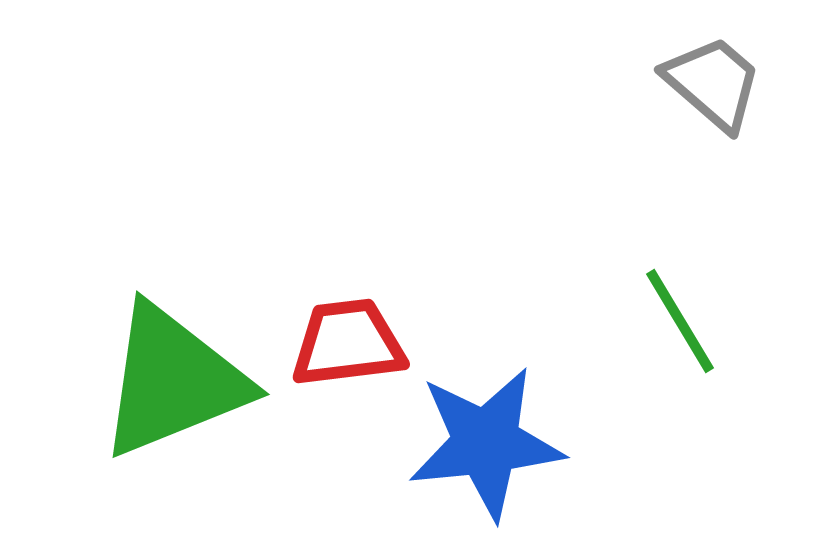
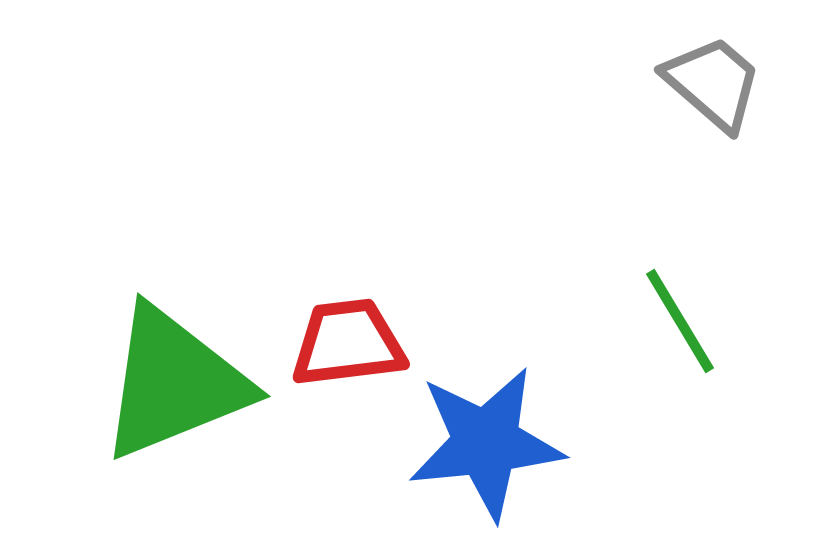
green triangle: moved 1 px right, 2 px down
